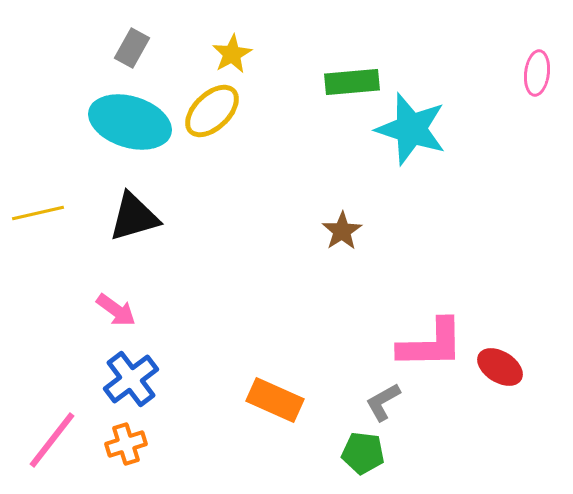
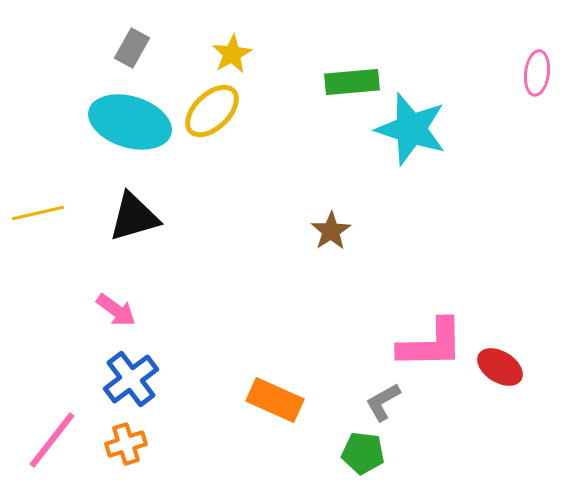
brown star: moved 11 px left
